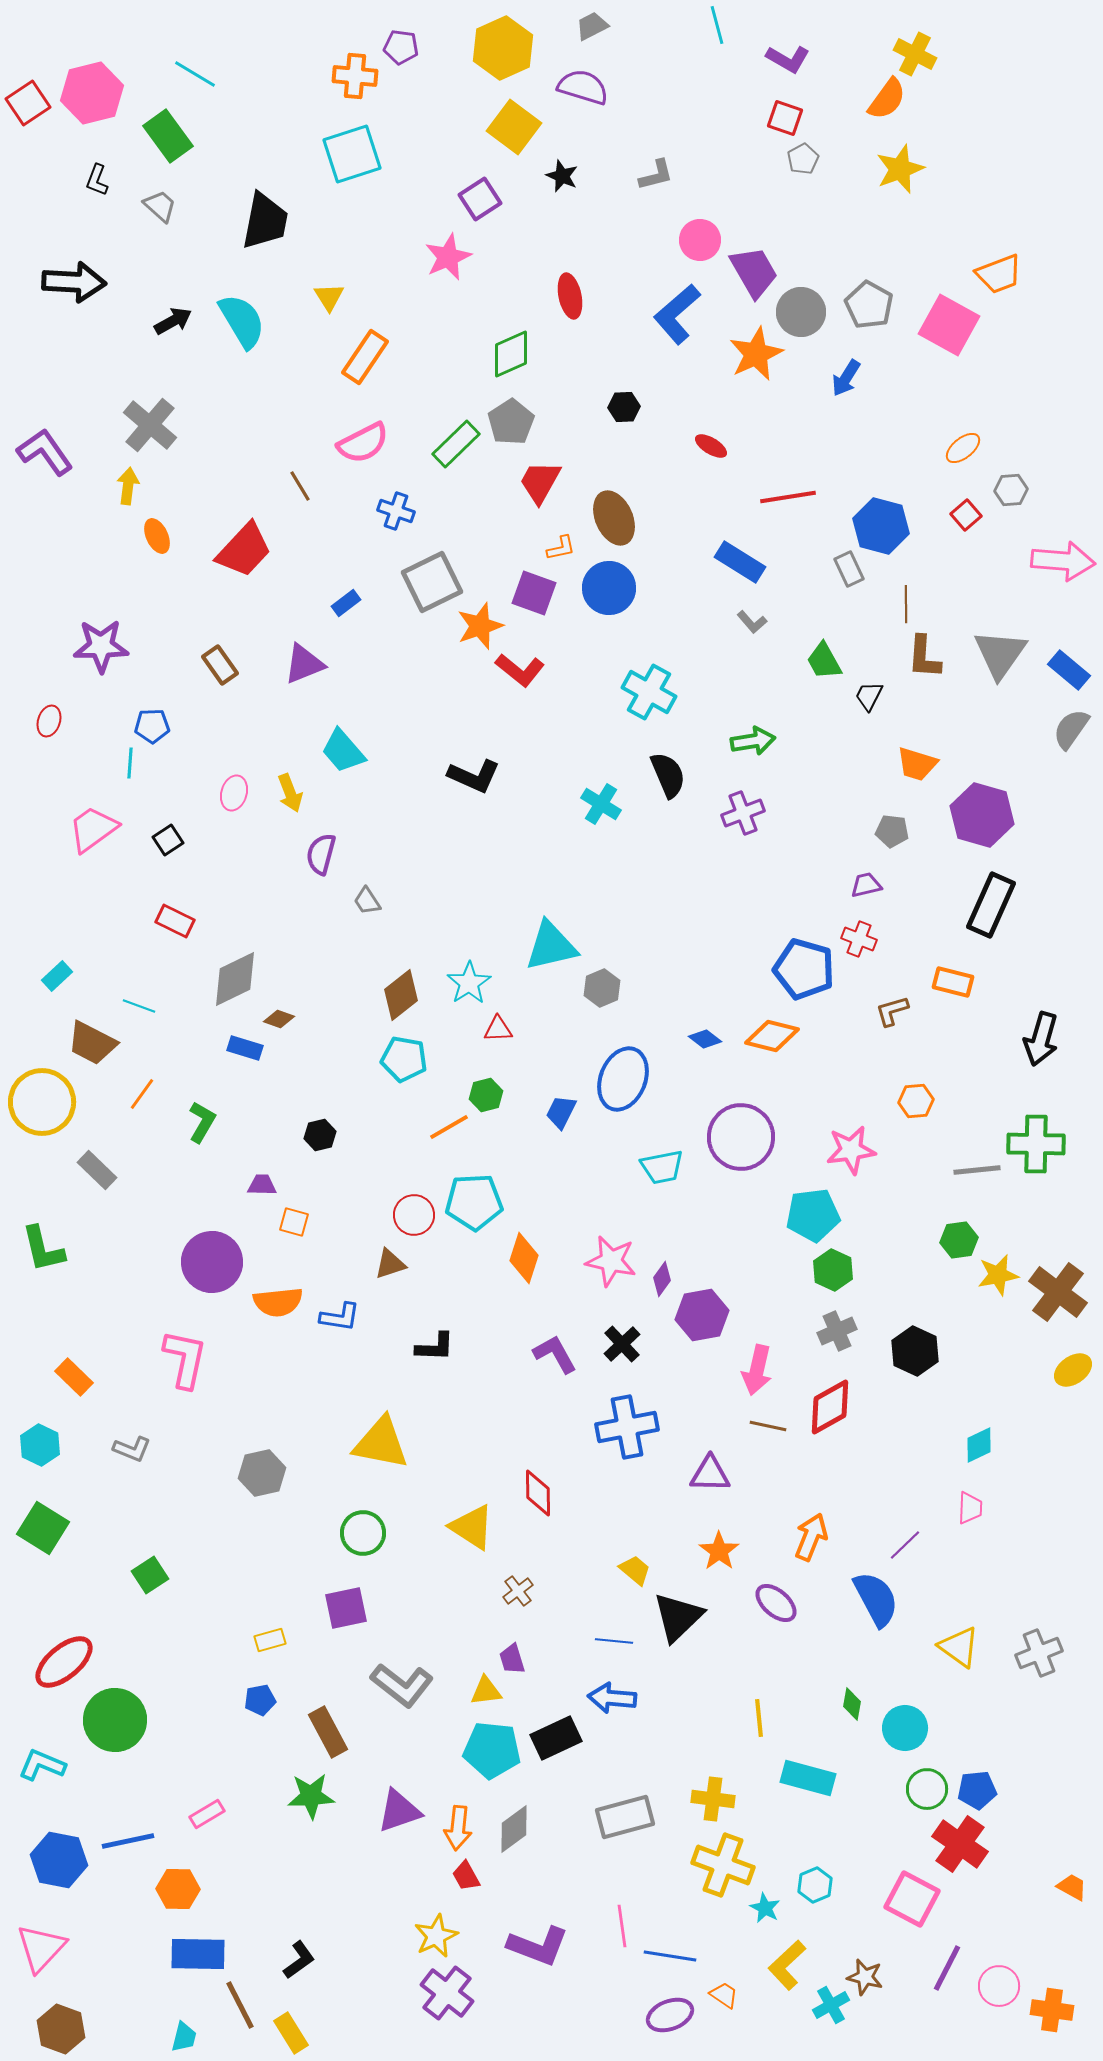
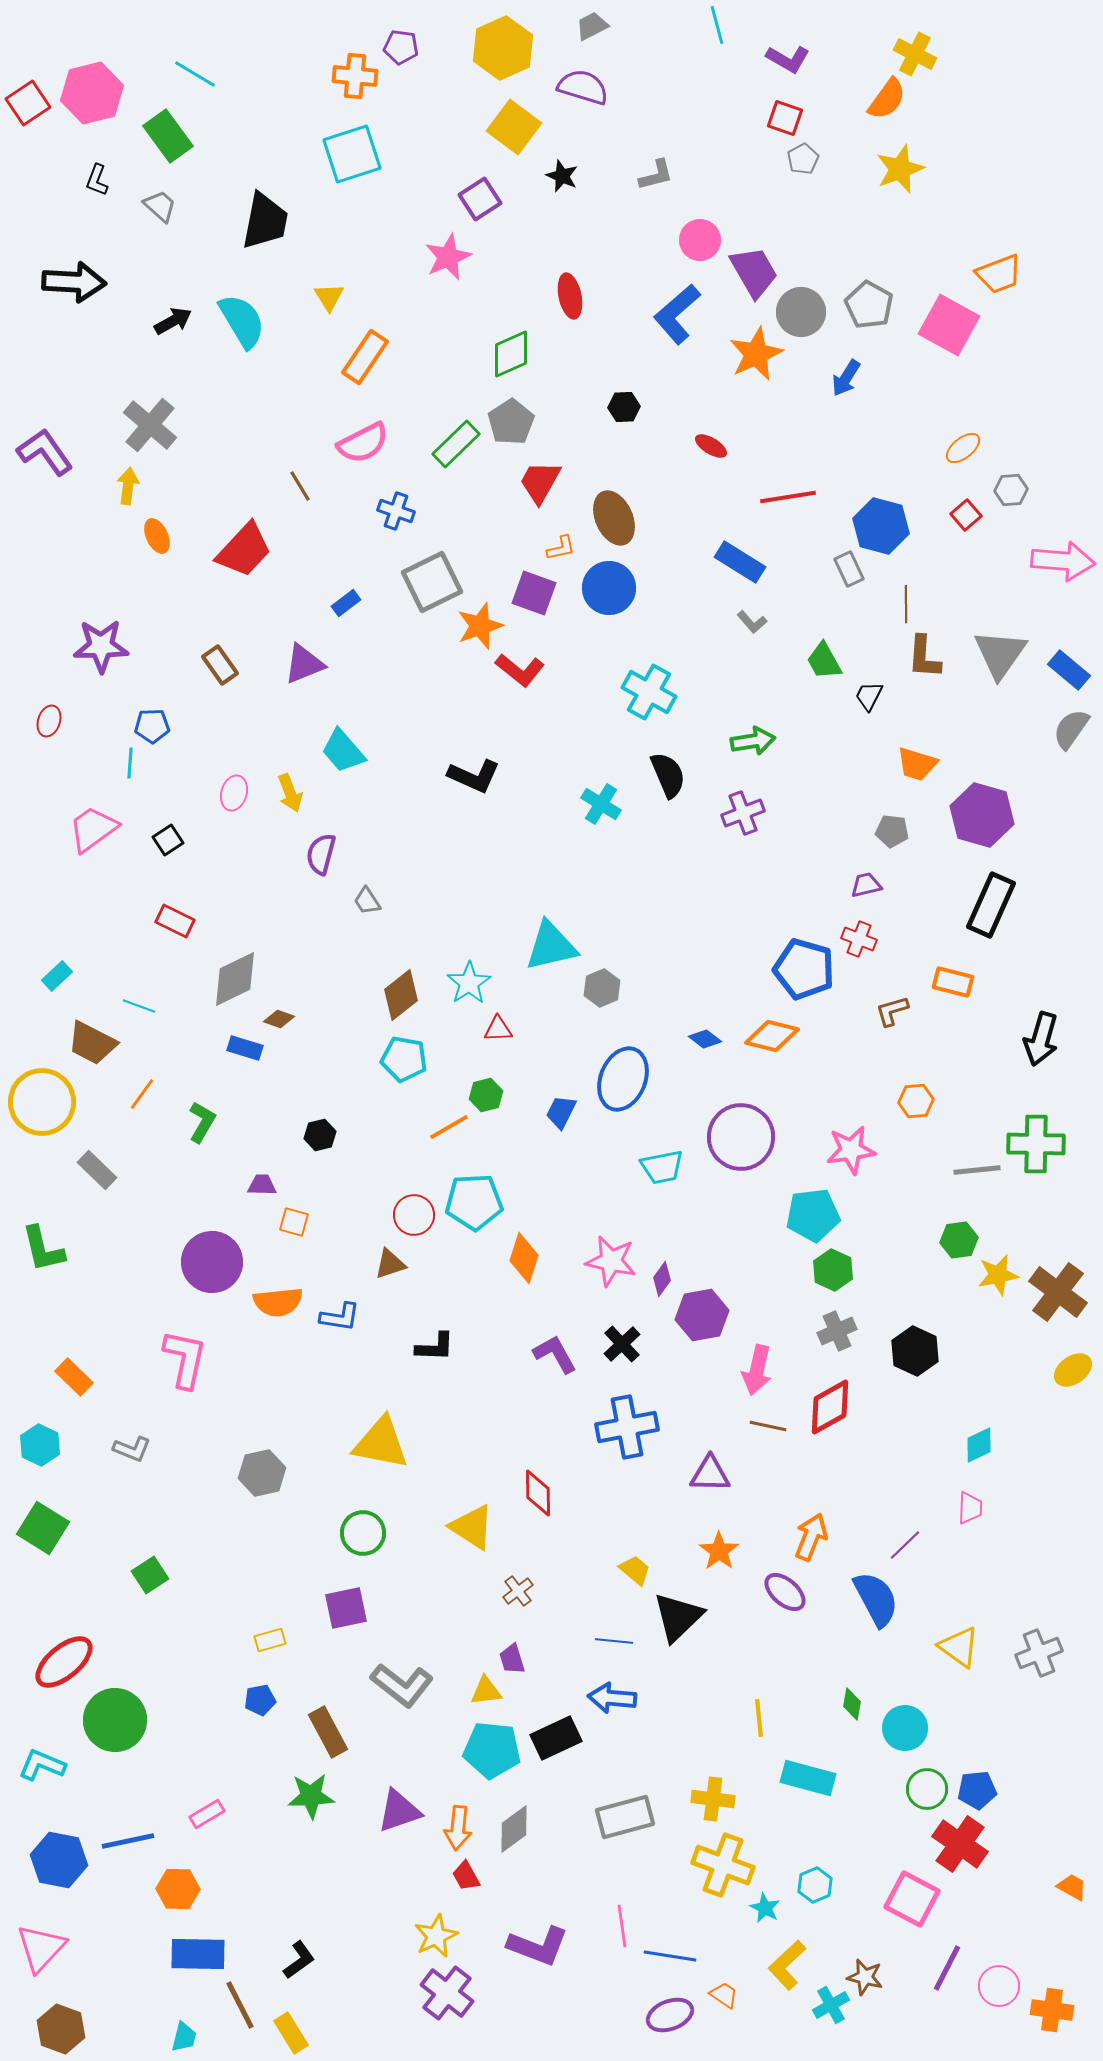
purple ellipse at (776, 1603): moved 9 px right, 11 px up
